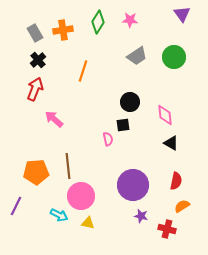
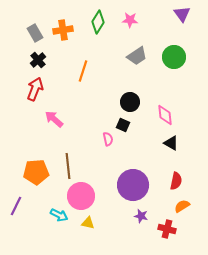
black square: rotated 32 degrees clockwise
